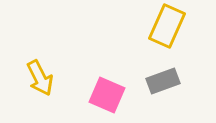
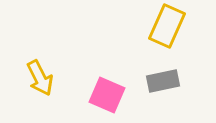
gray rectangle: rotated 8 degrees clockwise
